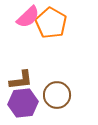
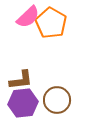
brown circle: moved 5 px down
